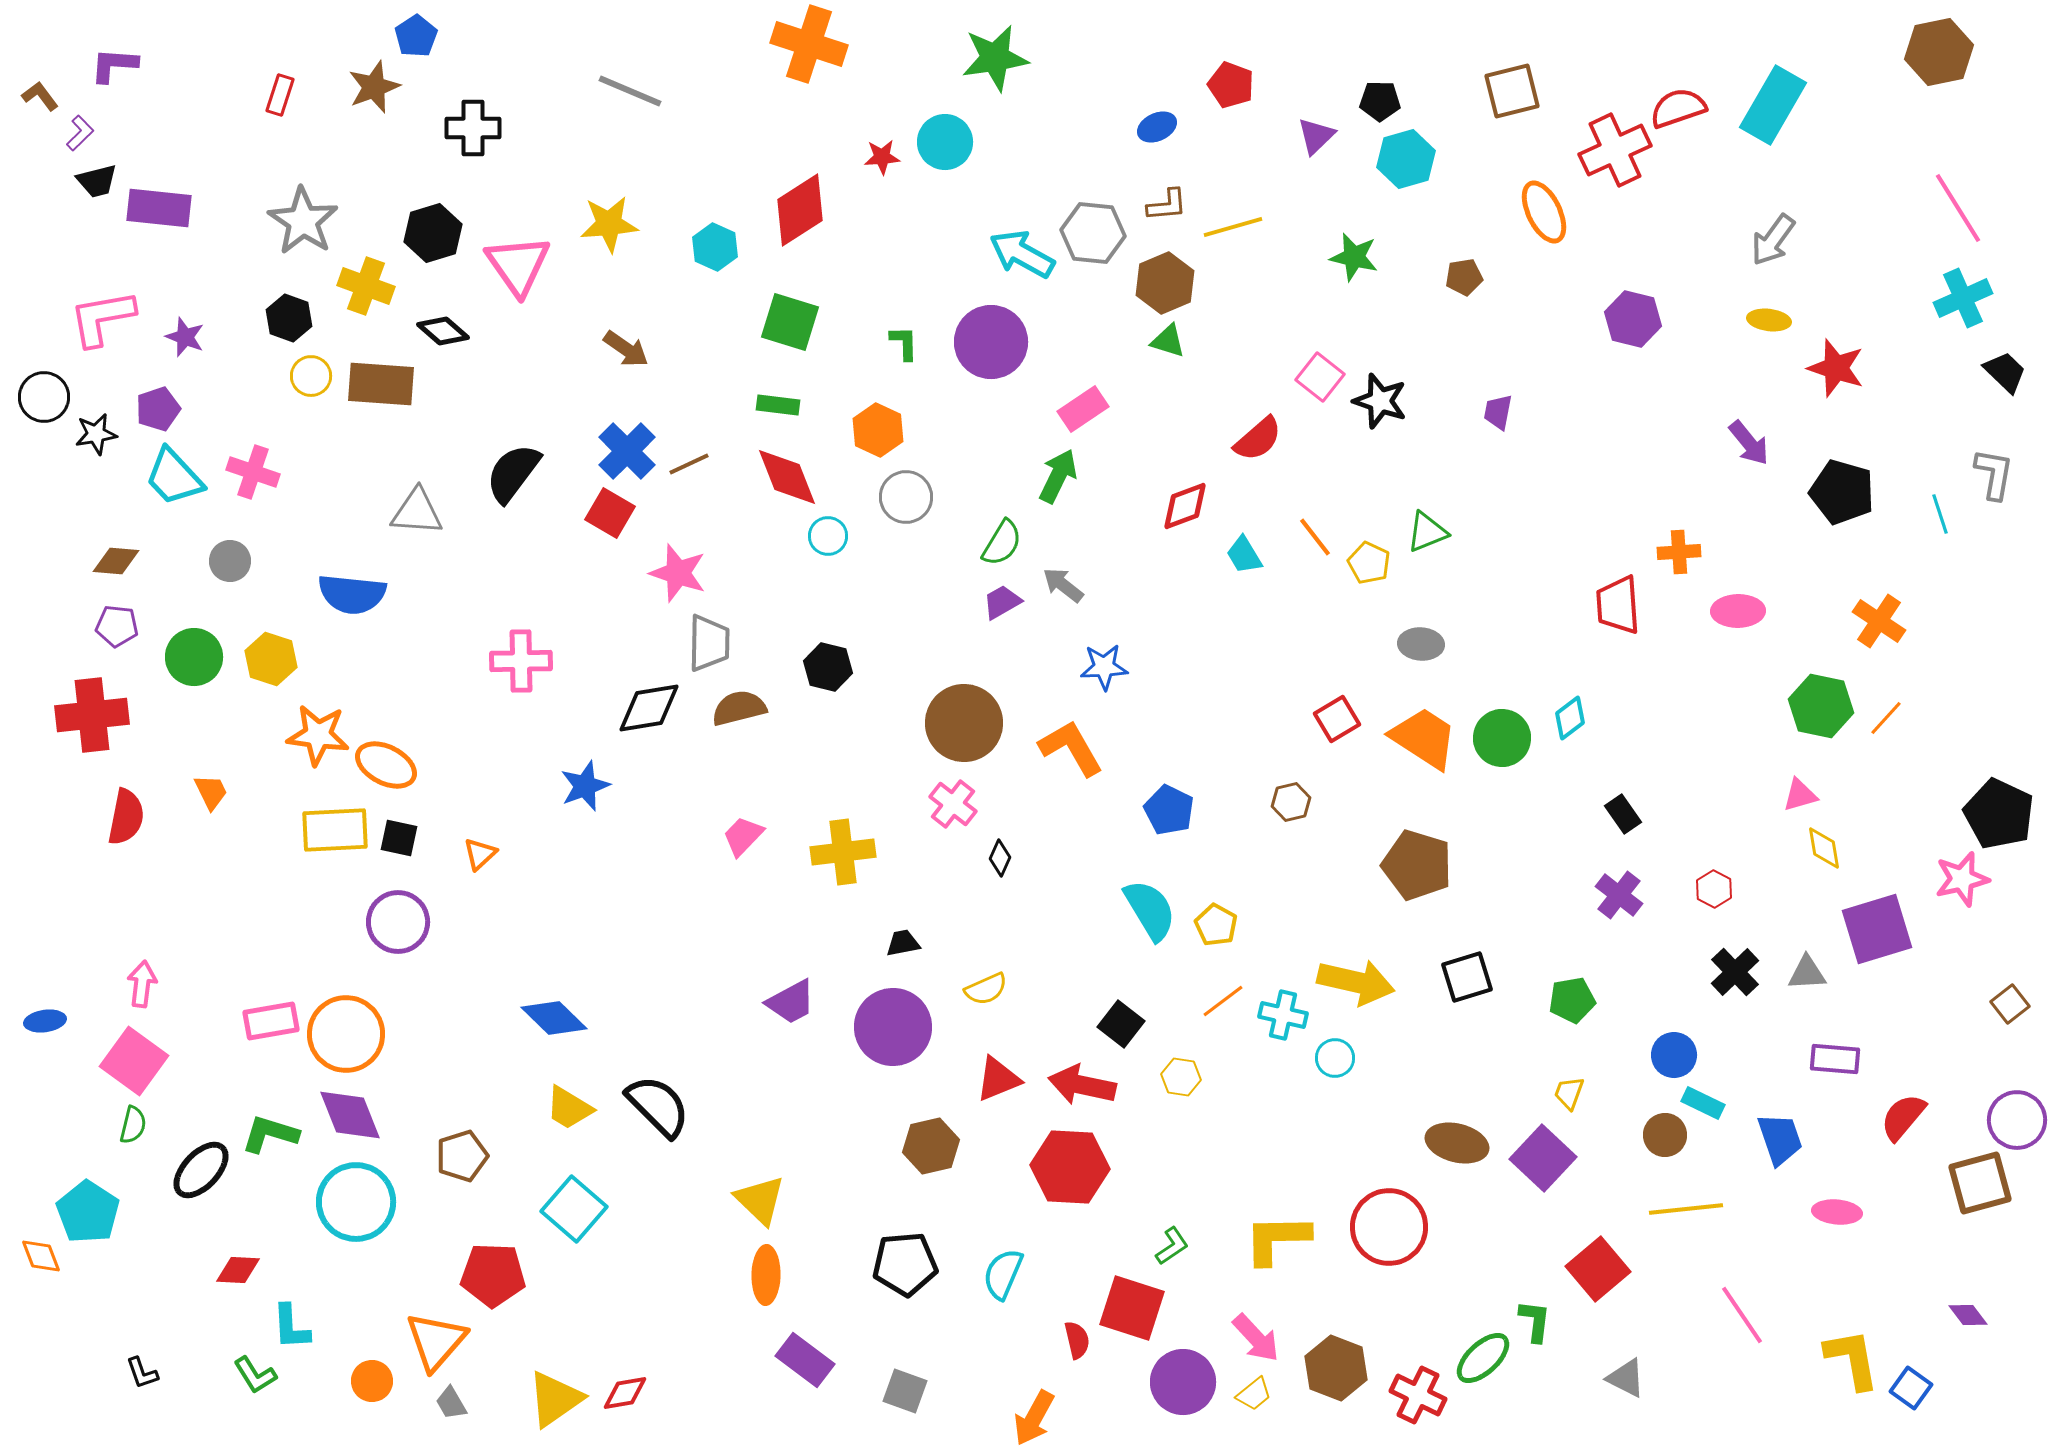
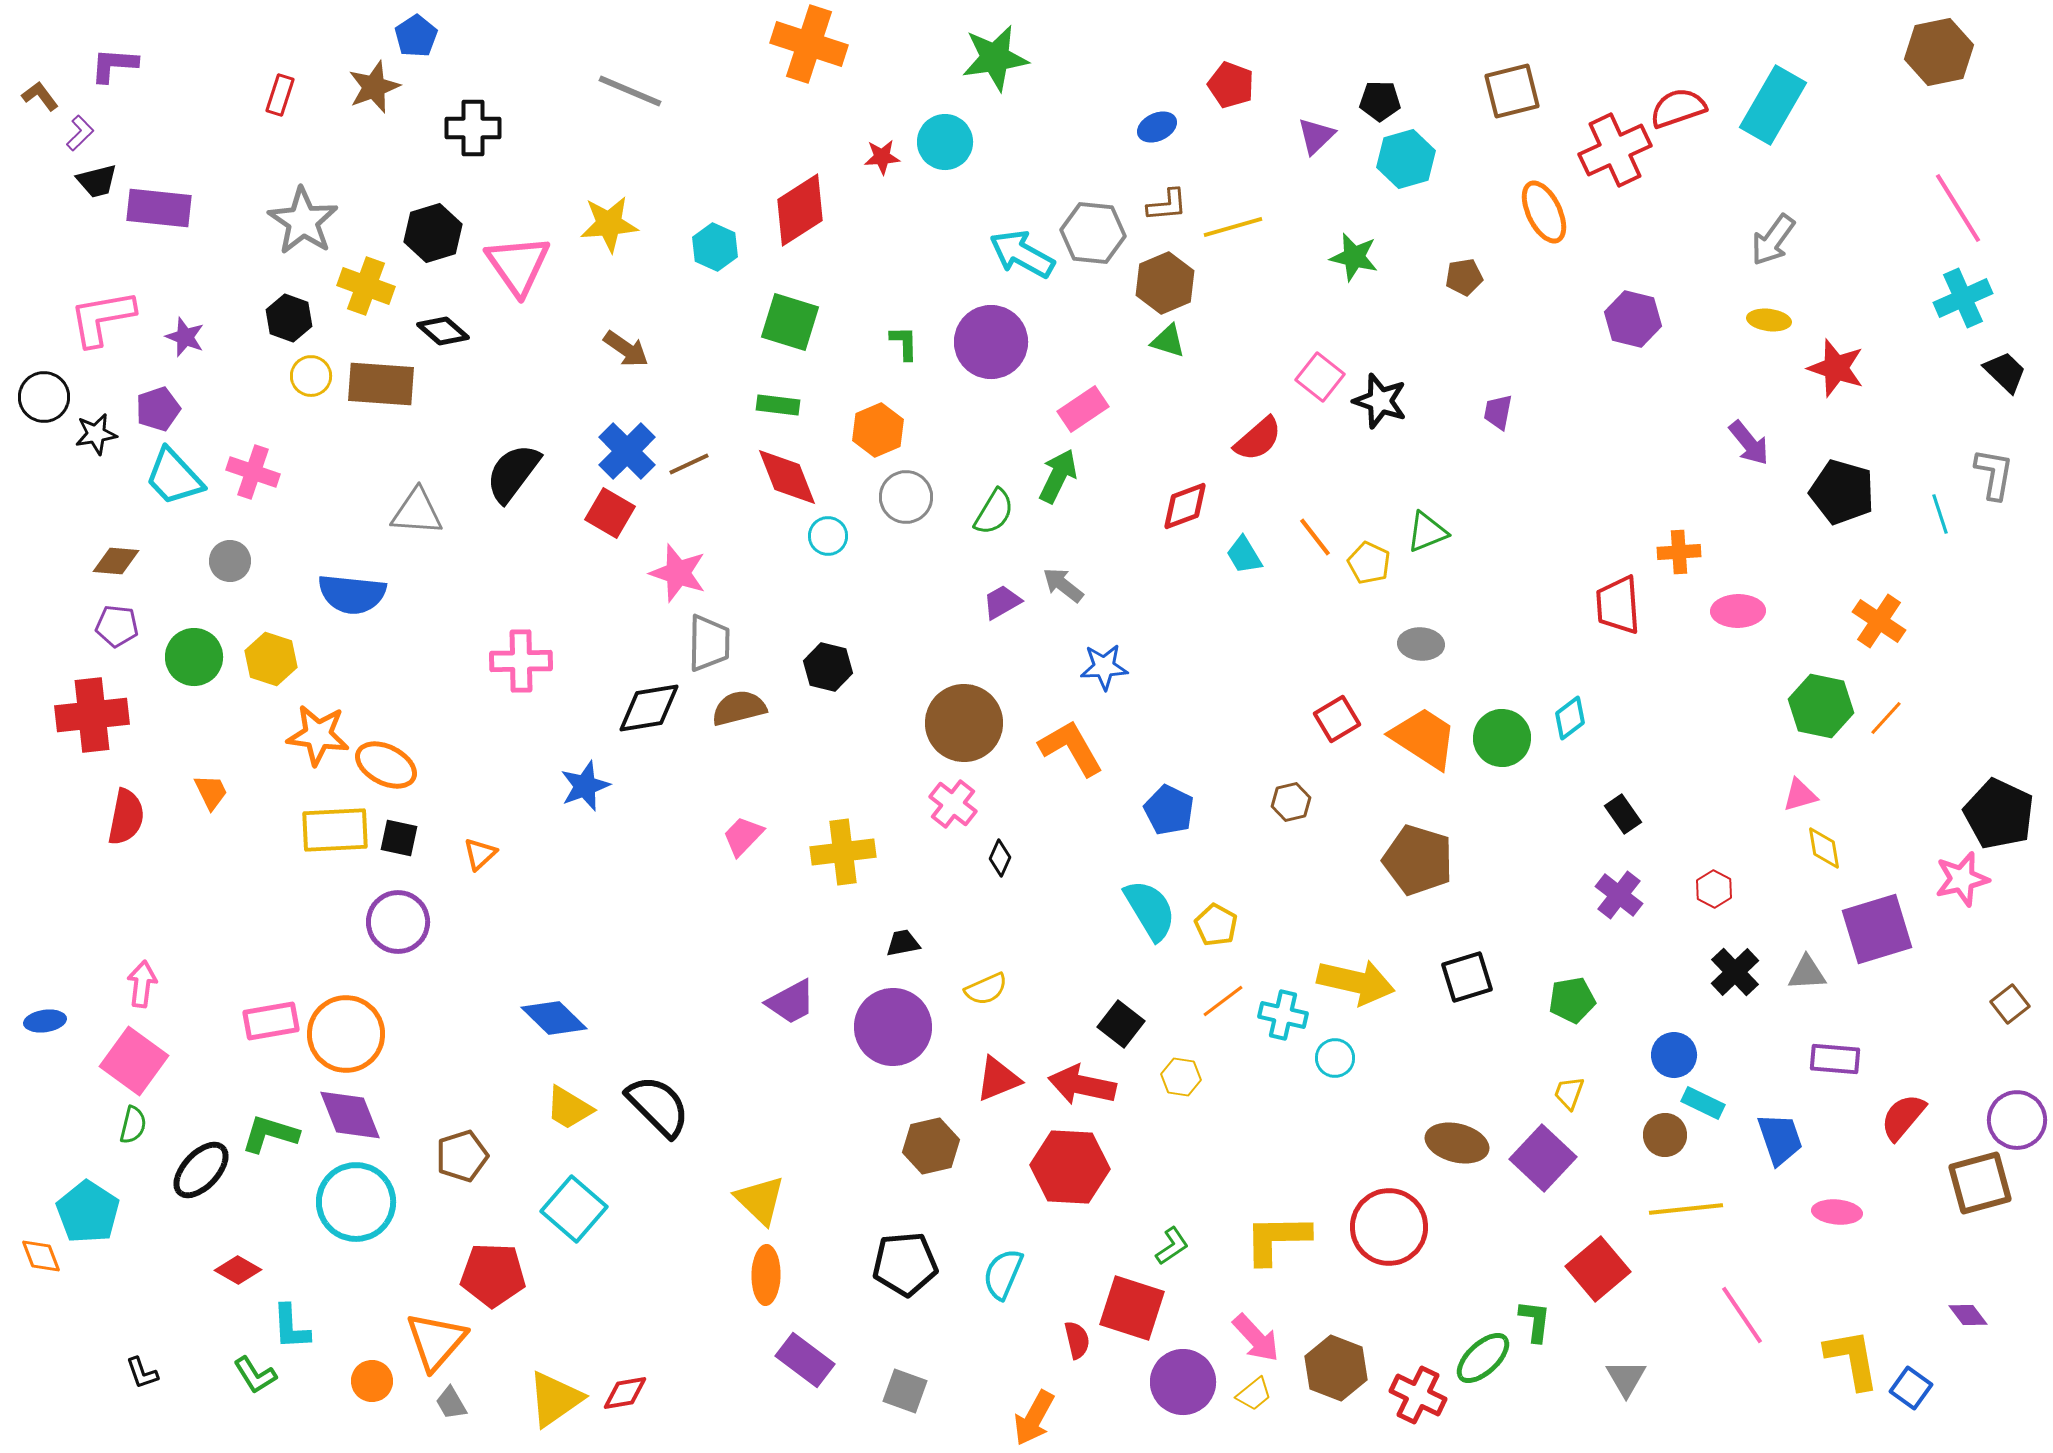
orange hexagon at (878, 430): rotated 12 degrees clockwise
green semicircle at (1002, 543): moved 8 px left, 31 px up
brown pentagon at (1417, 865): moved 1 px right, 5 px up
red diamond at (238, 1270): rotated 27 degrees clockwise
gray triangle at (1626, 1378): rotated 33 degrees clockwise
